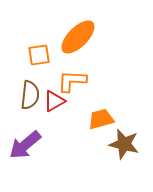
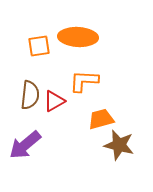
orange ellipse: rotated 48 degrees clockwise
orange square: moved 9 px up
orange L-shape: moved 12 px right
brown star: moved 5 px left, 1 px down
